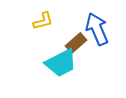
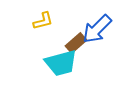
blue arrow: rotated 112 degrees counterclockwise
cyan trapezoid: rotated 12 degrees clockwise
